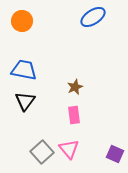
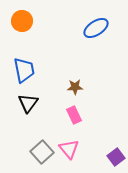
blue ellipse: moved 3 px right, 11 px down
blue trapezoid: rotated 68 degrees clockwise
brown star: rotated 21 degrees clockwise
black triangle: moved 3 px right, 2 px down
pink rectangle: rotated 18 degrees counterclockwise
purple square: moved 1 px right, 3 px down; rotated 30 degrees clockwise
